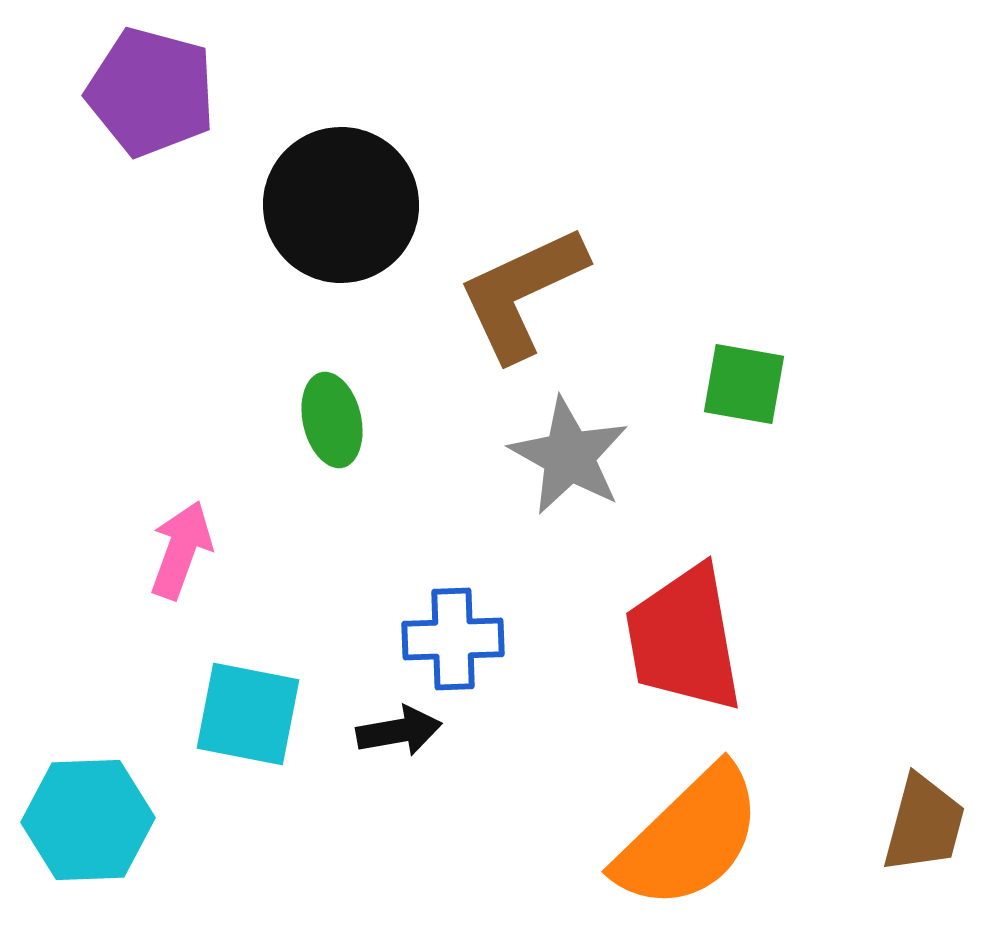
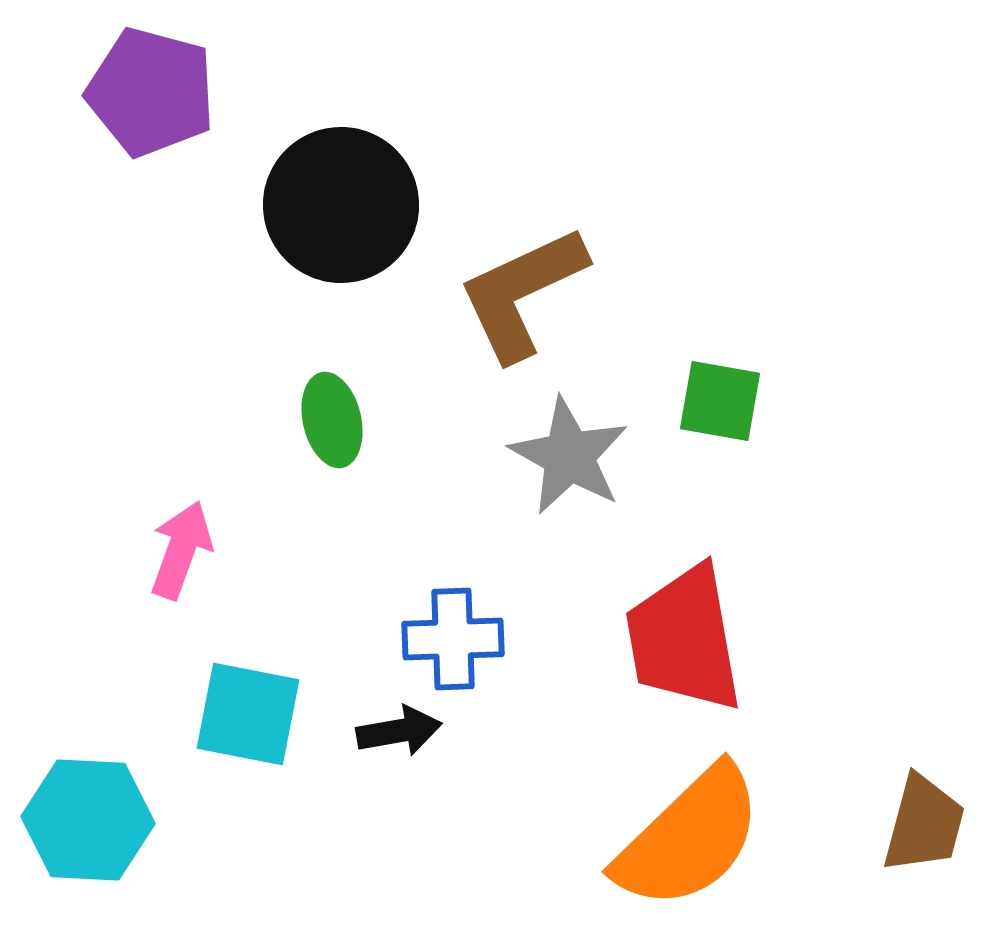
green square: moved 24 px left, 17 px down
cyan hexagon: rotated 5 degrees clockwise
